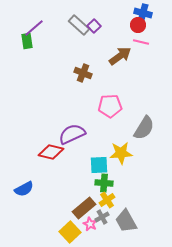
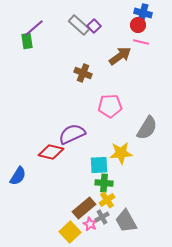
gray semicircle: moved 3 px right
blue semicircle: moved 6 px left, 13 px up; rotated 30 degrees counterclockwise
